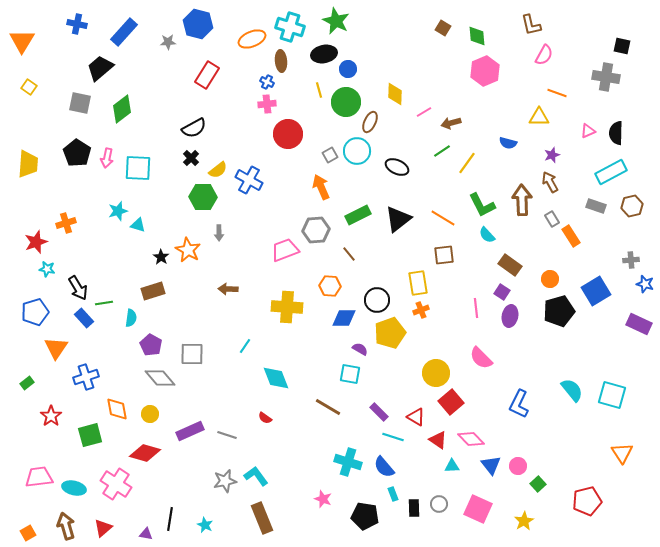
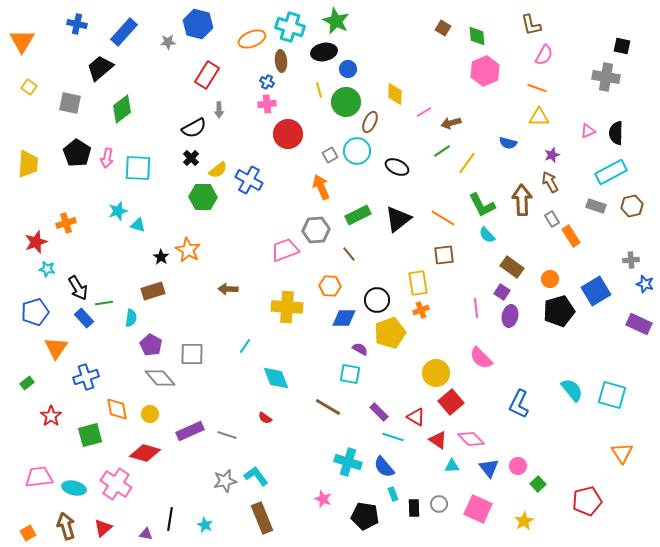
black ellipse at (324, 54): moved 2 px up
orange line at (557, 93): moved 20 px left, 5 px up
gray square at (80, 103): moved 10 px left
gray arrow at (219, 233): moved 123 px up
brown rectangle at (510, 265): moved 2 px right, 2 px down
blue triangle at (491, 465): moved 2 px left, 3 px down
